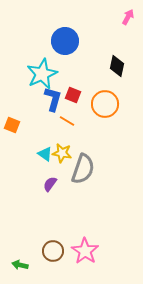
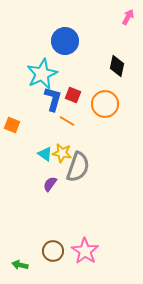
gray semicircle: moved 5 px left, 2 px up
